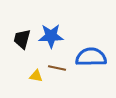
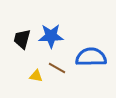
brown line: rotated 18 degrees clockwise
